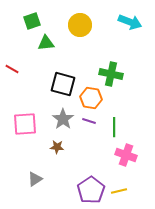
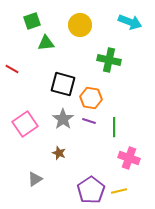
green cross: moved 2 px left, 14 px up
pink square: rotated 30 degrees counterclockwise
brown star: moved 2 px right, 6 px down; rotated 16 degrees clockwise
pink cross: moved 3 px right, 3 px down
